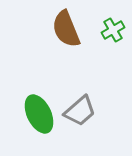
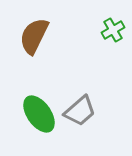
brown semicircle: moved 32 px left, 7 px down; rotated 48 degrees clockwise
green ellipse: rotated 9 degrees counterclockwise
